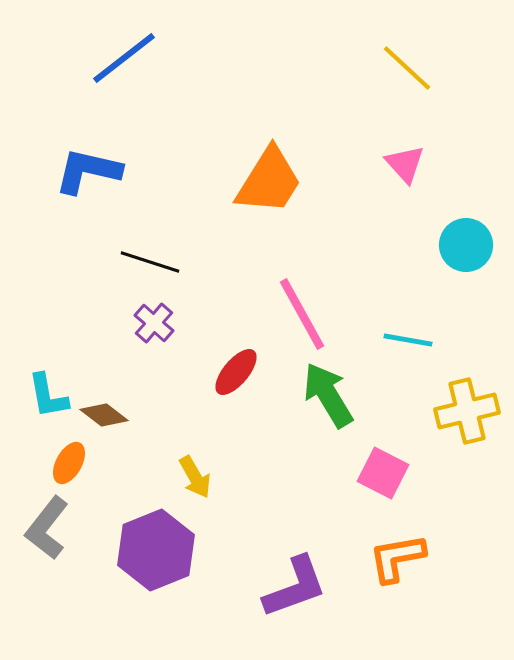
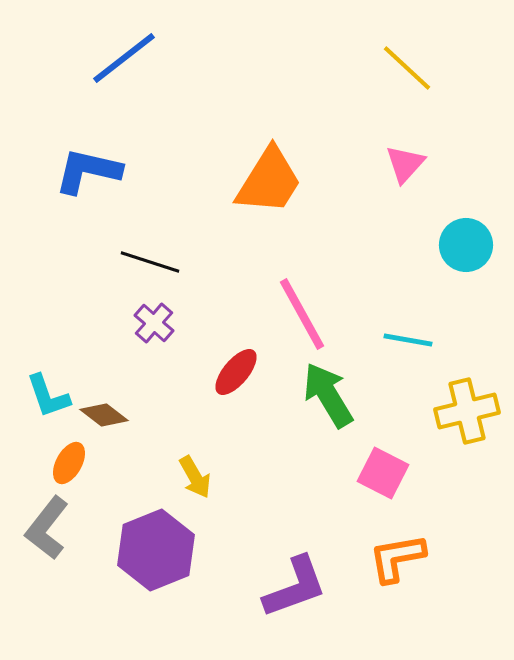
pink triangle: rotated 24 degrees clockwise
cyan L-shape: rotated 9 degrees counterclockwise
